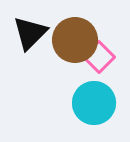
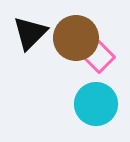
brown circle: moved 1 px right, 2 px up
cyan circle: moved 2 px right, 1 px down
